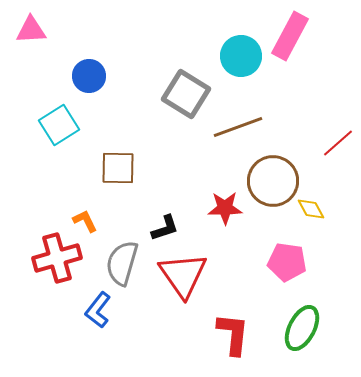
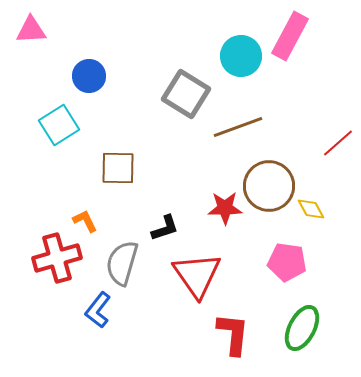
brown circle: moved 4 px left, 5 px down
red triangle: moved 14 px right
